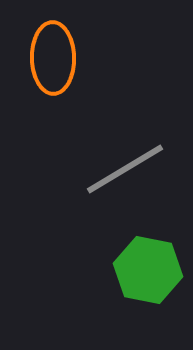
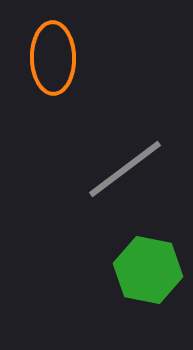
gray line: rotated 6 degrees counterclockwise
